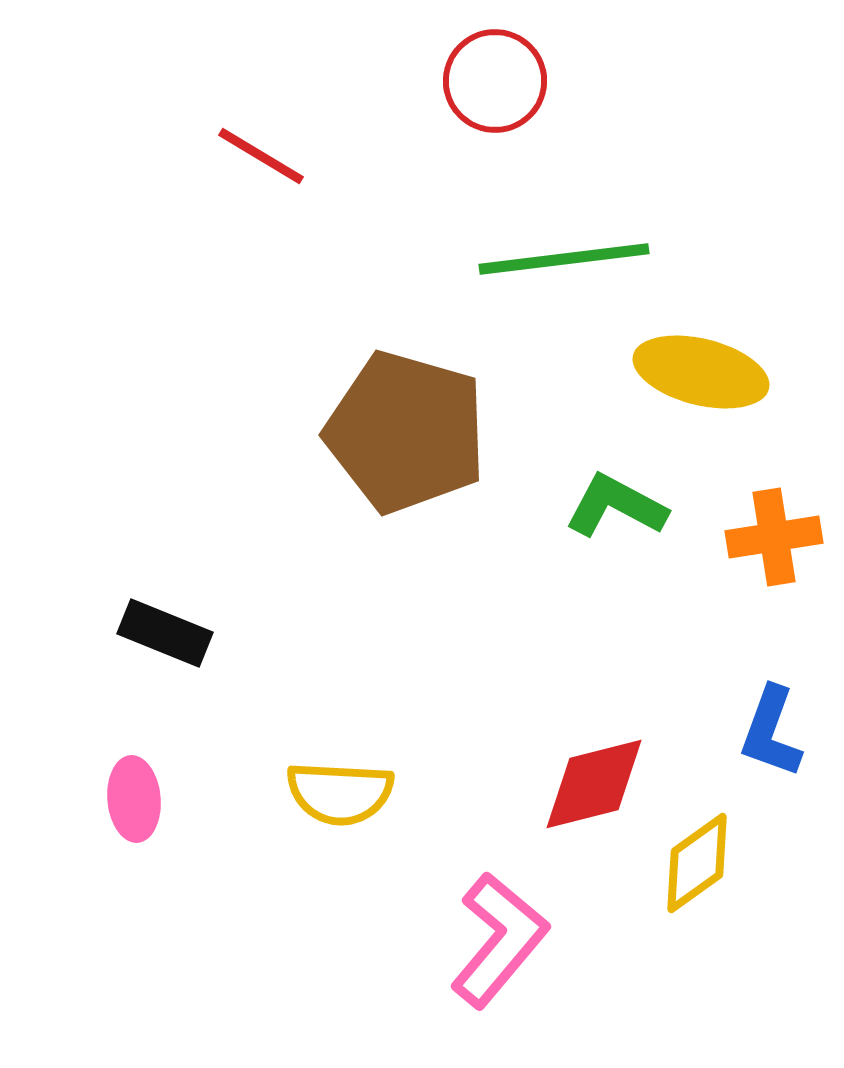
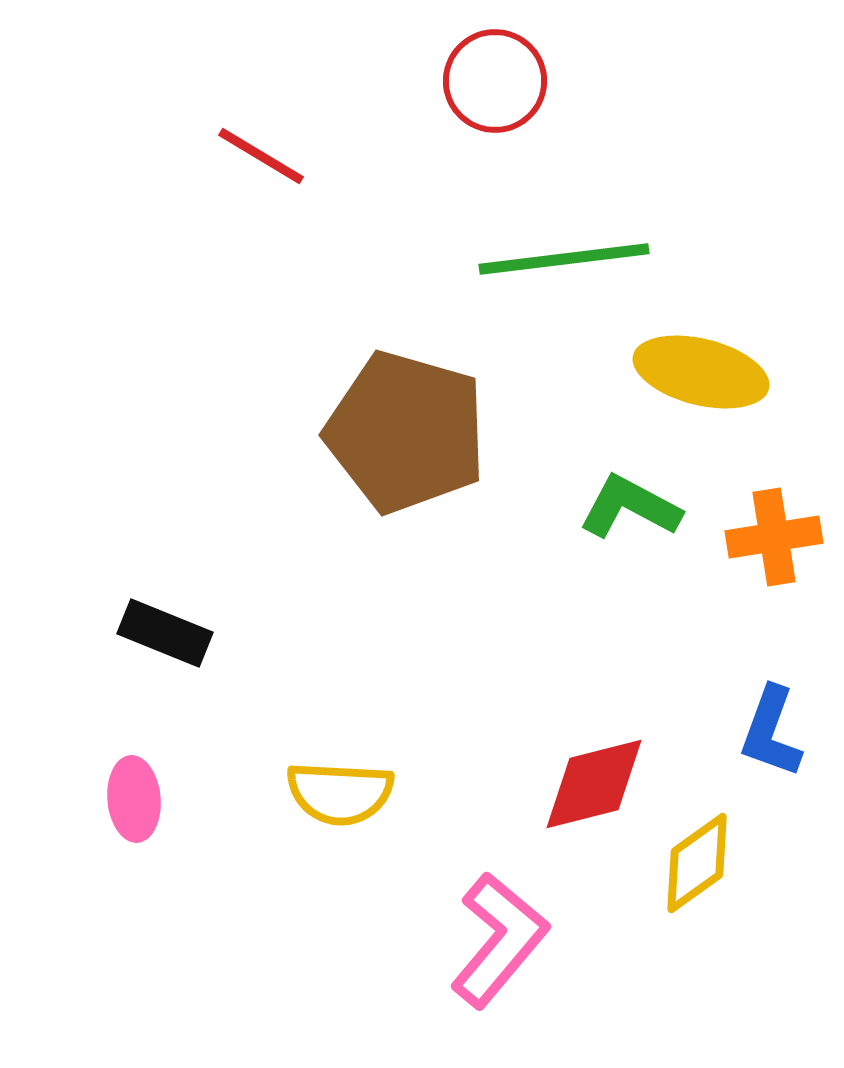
green L-shape: moved 14 px right, 1 px down
